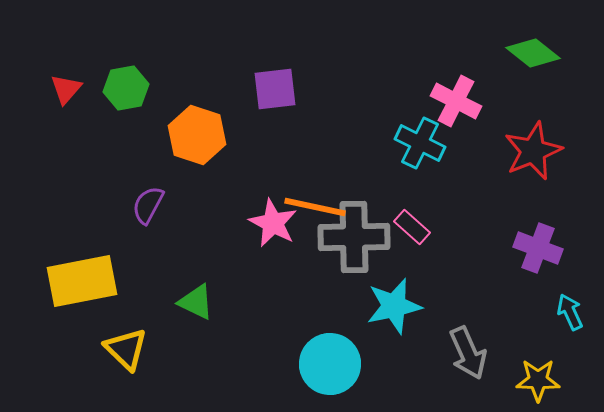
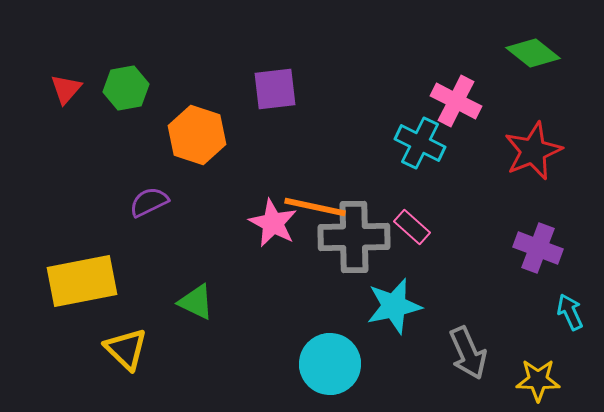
purple semicircle: moved 1 px right, 3 px up; rotated 36 degrees clockwise
